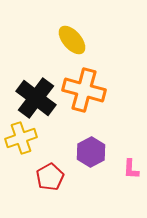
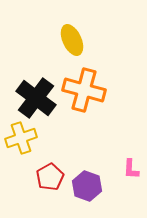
yellow ellipse: rotated 16 degrees clockwise
purple hexagon: moved 4 px left, 34 px down; rotated 12 degrees counterclockwise
